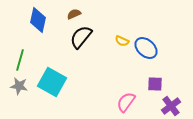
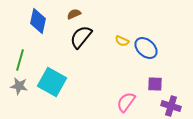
blue diamond: moved 1 px down
purple cross: rotated 36 degrees counterclockwise
